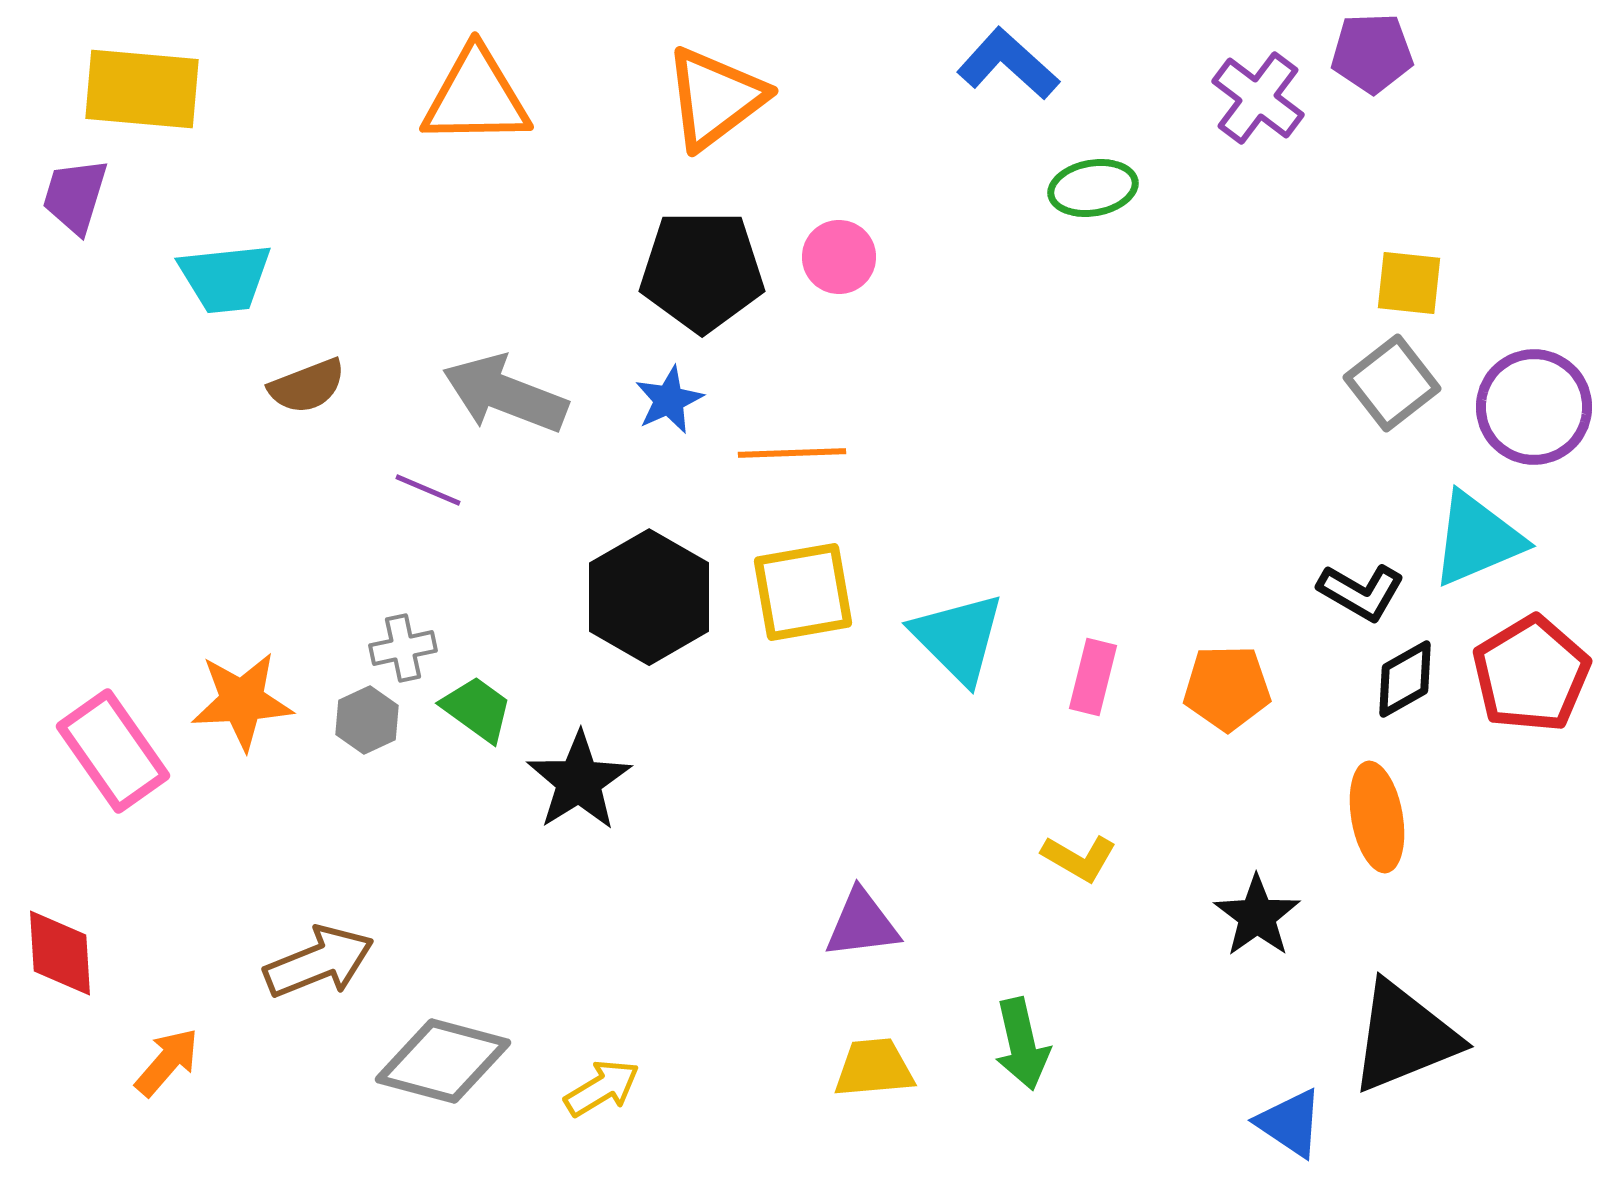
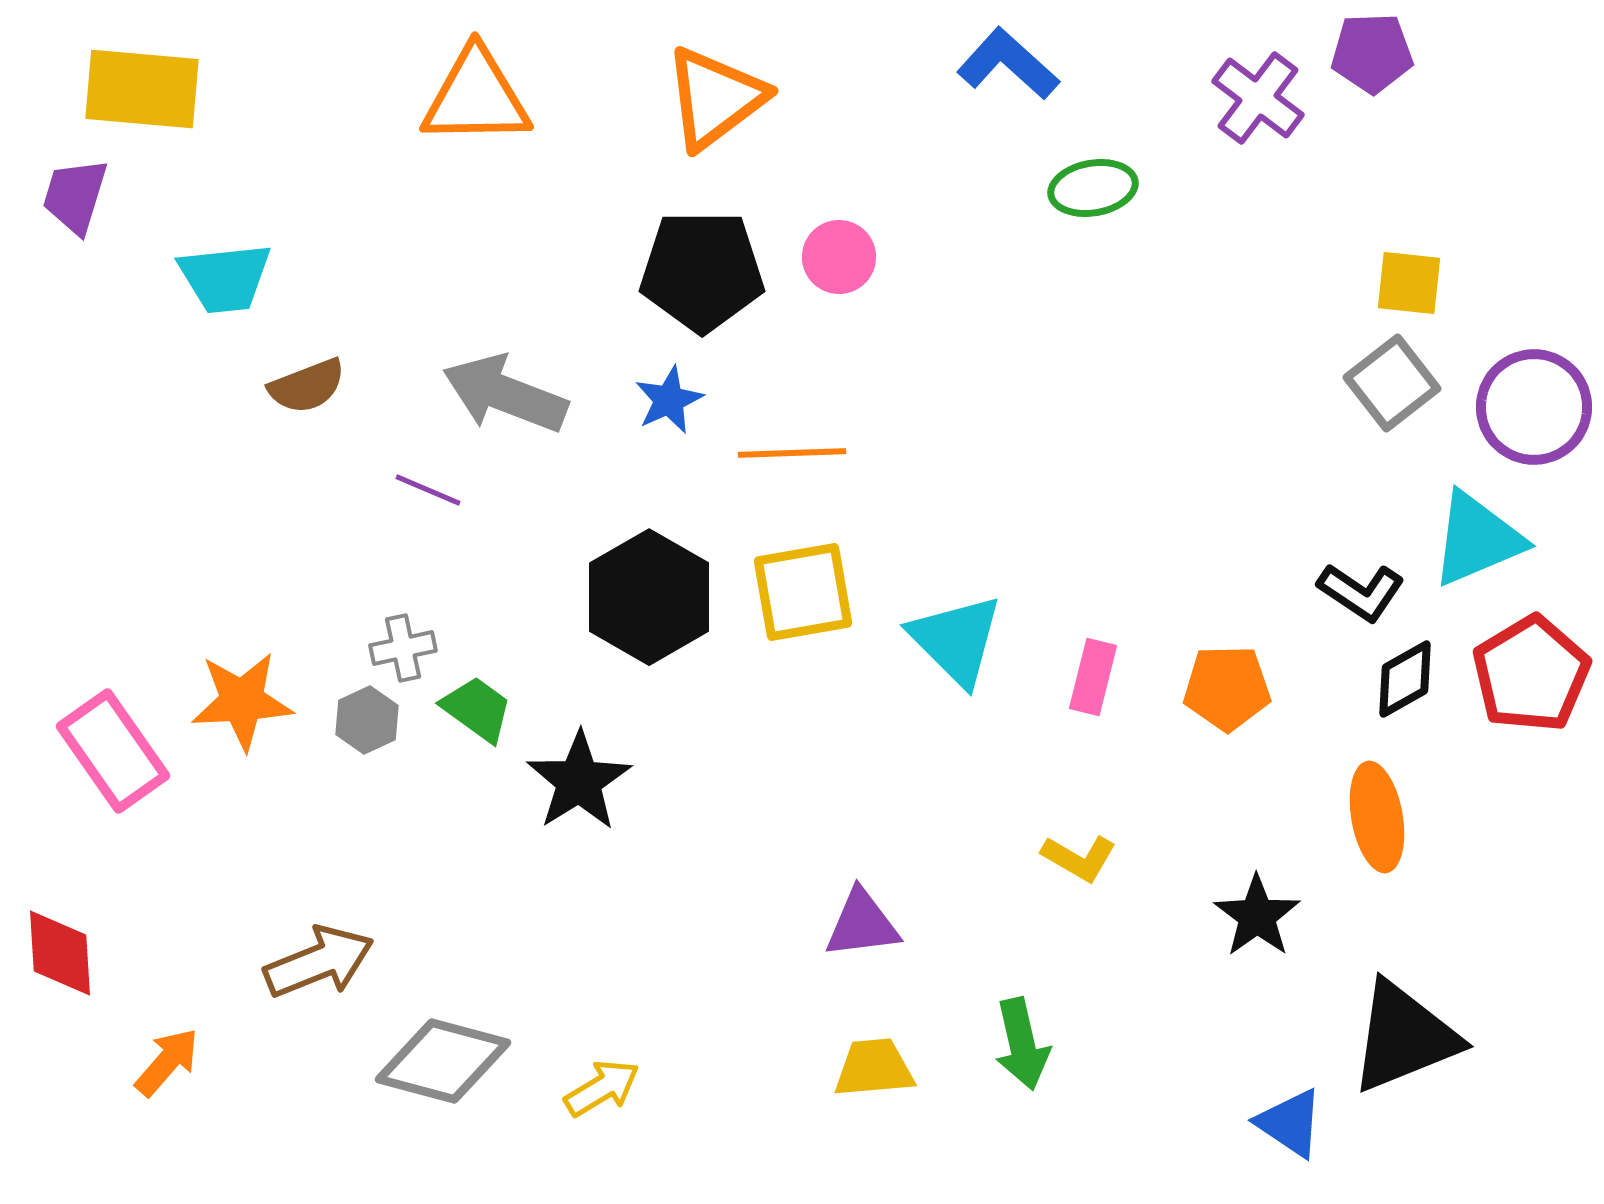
black L-shape at (1361, 592): rotated 4 degrees clockwise
cyan triangle at (958, 638): moved 2 px left, 2 px down
